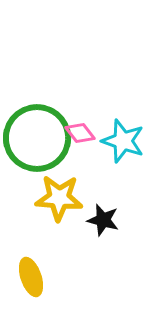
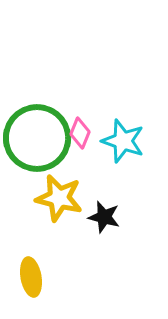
pink diamond: rotated 60 degrees clockwise
yellow star: rotated 9 degrees clockwise
black star: moved 1 px right, 3 px up
yellow ellipse: rotated 9 degrees clockwise
